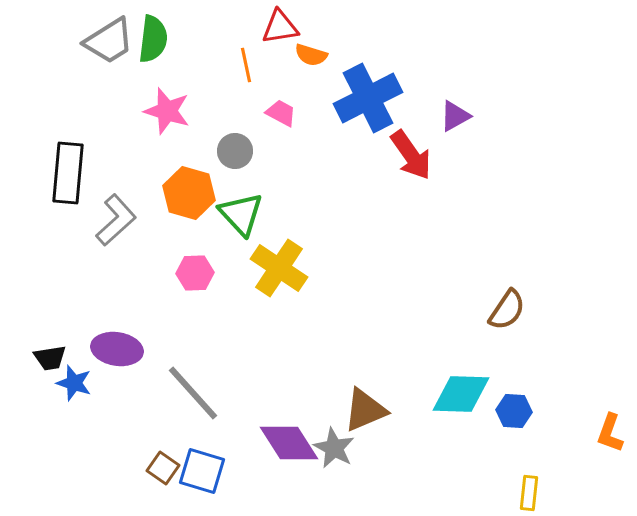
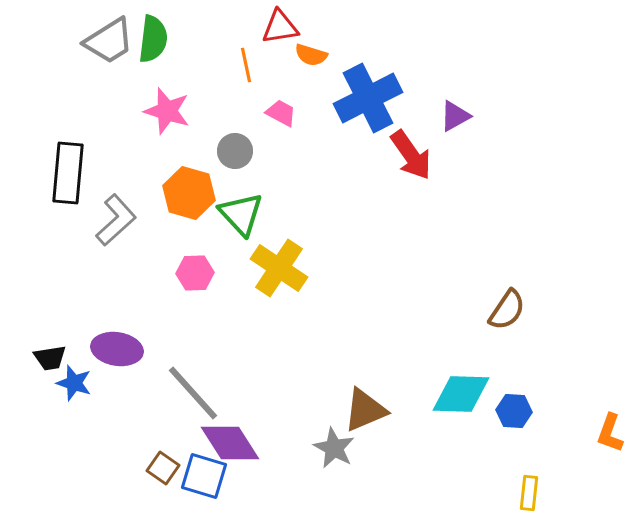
purple diamond: moved 59 px left
blue square: moved 2 px right, 5 px down
